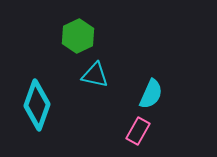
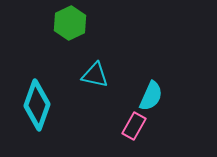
green hexagon: moved 8 px left, 13 px up
cyan semicircle: moved 2 px down
pink rectangle: moved 4 px left, 5 px up
